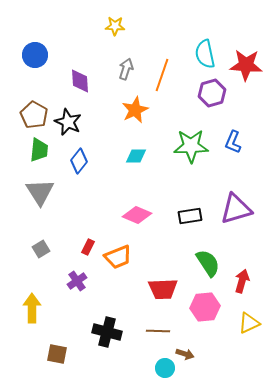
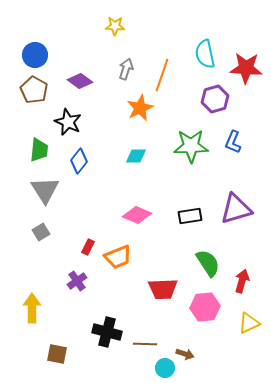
red star: moved 3 px down
purple diamond: rotated 50 degrees counterclockwise
purple hexagon: moved 3 px right, 6 px down
orange star: moved 5 px right, 2 px up
brown pentagon: moved 25 px up
gray triangle: moved 5 px right, 2 px up
gray square: moved 17 px up
brown line: moved 13 px left, 13 px down
